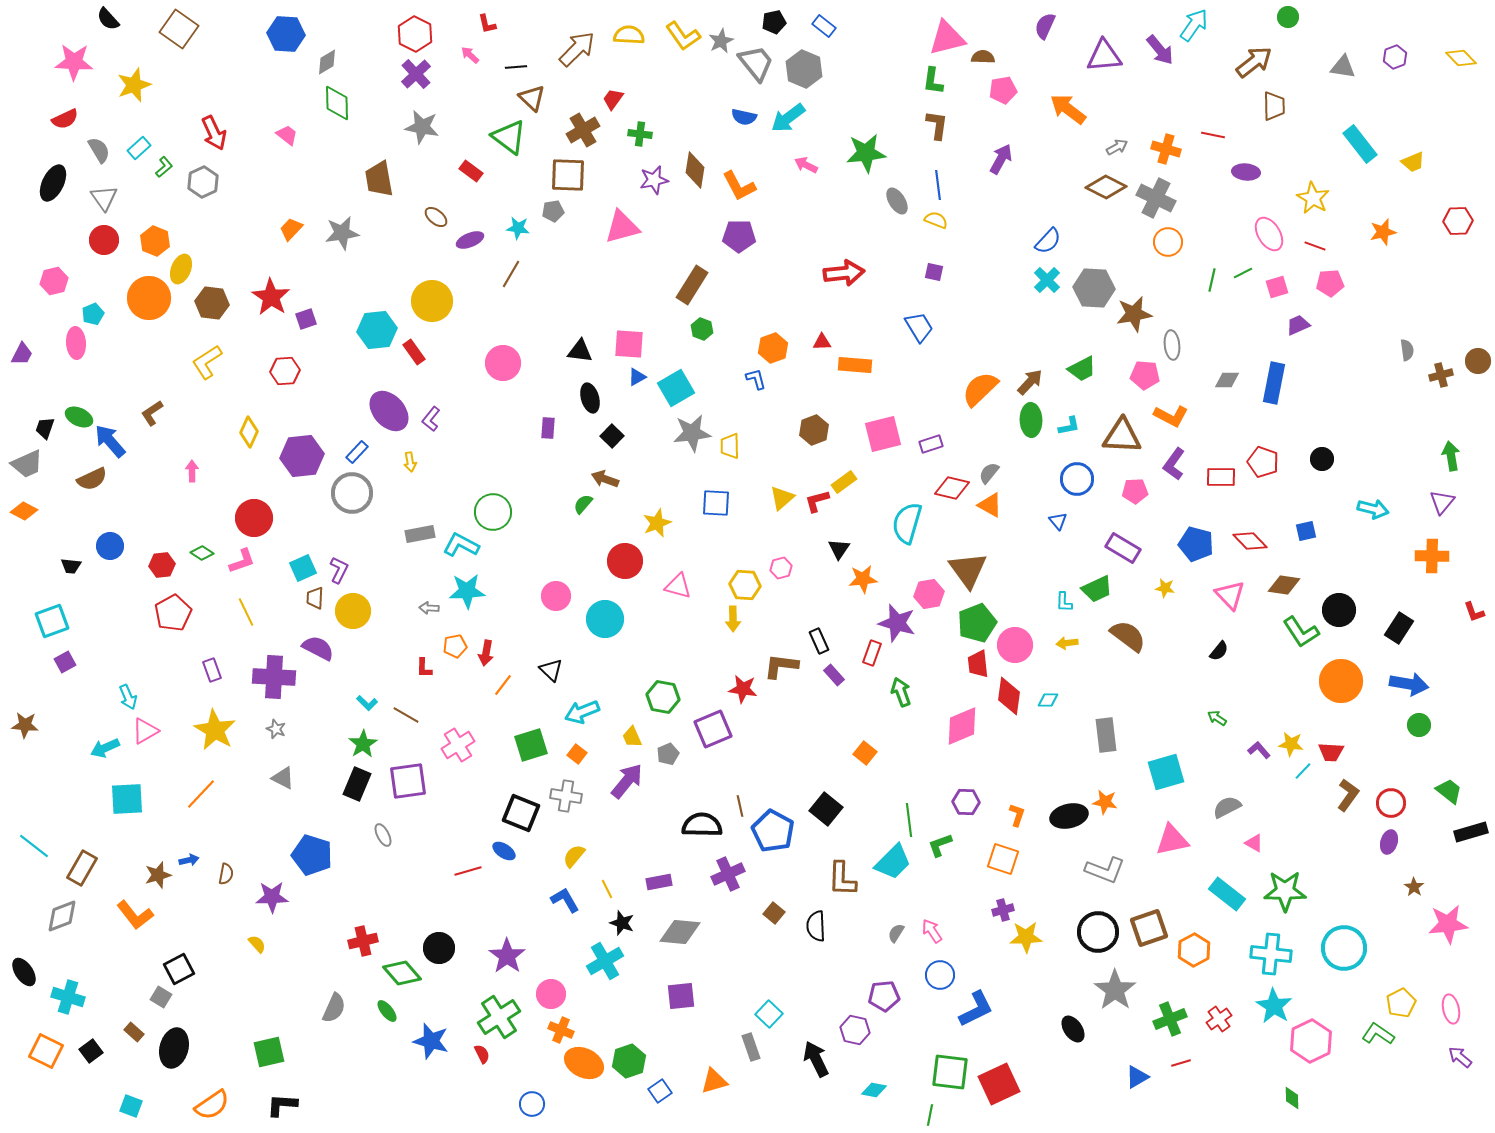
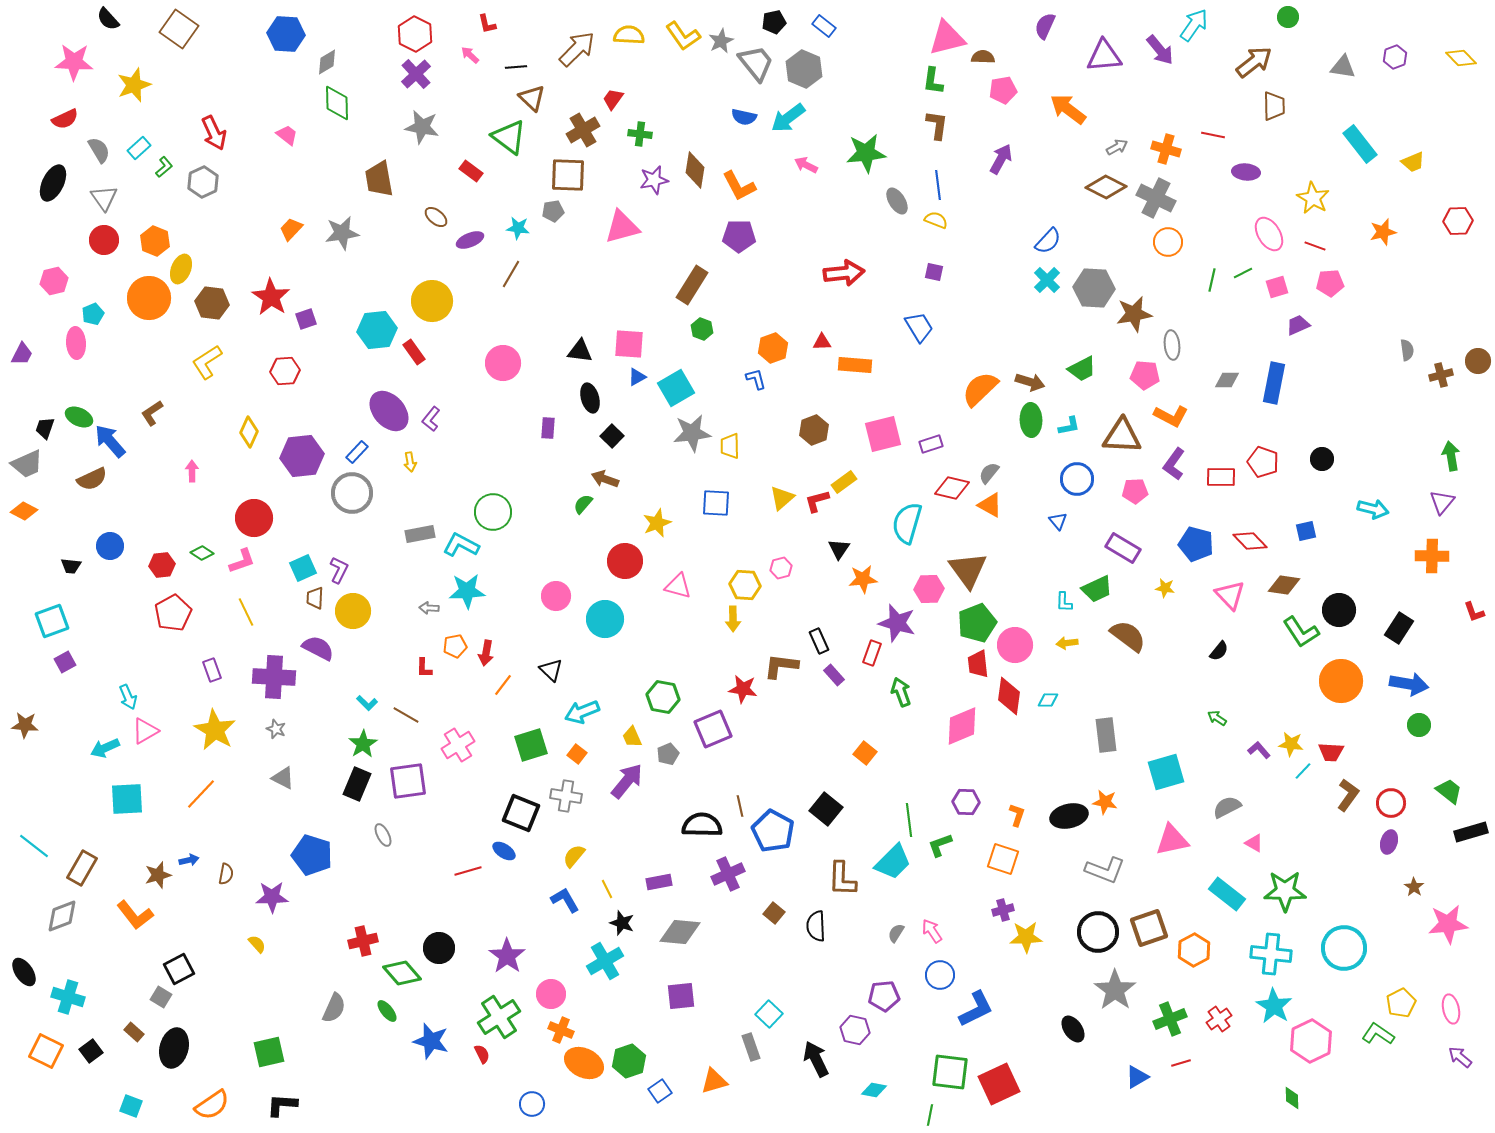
brown arrow at (1030, 382): rotated 64 degrees clockwise
pink hexagon at (929, 594): moved 5 px up; rotated 8 degrees clockwise
